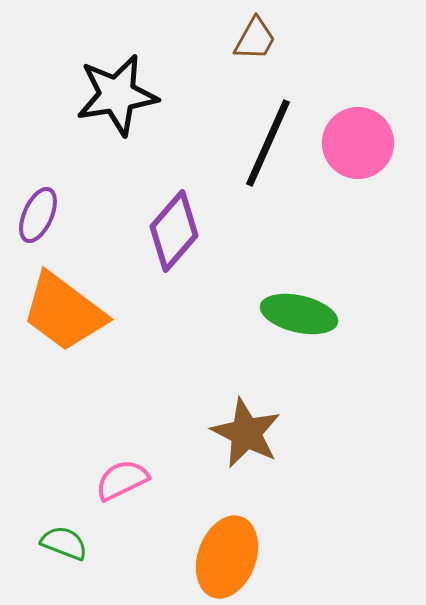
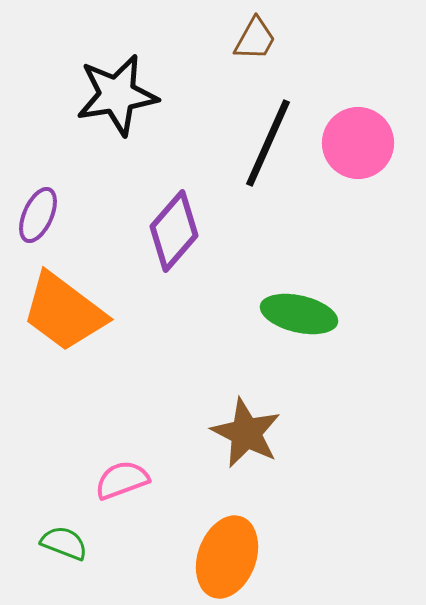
pink semicircle: rotated 6 degrees clockwise
